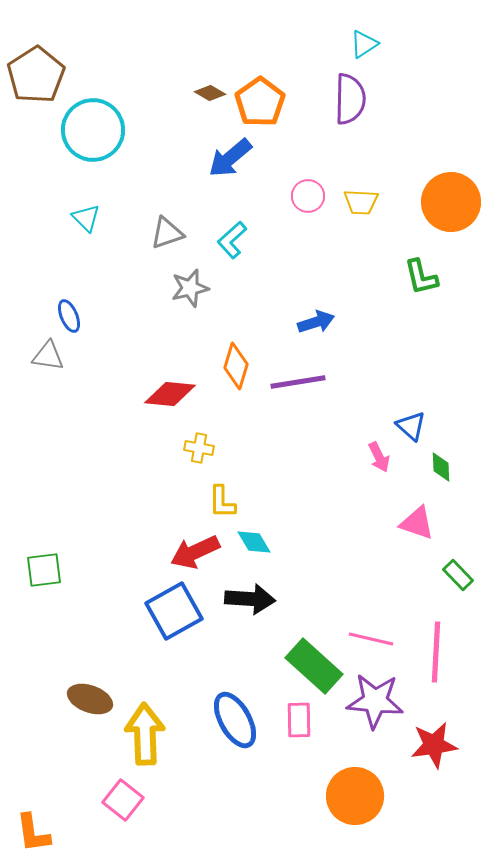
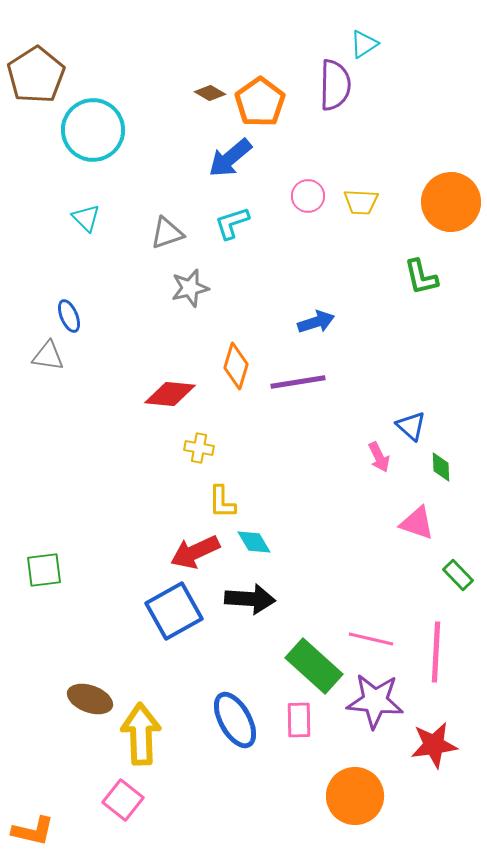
purple semicircle at (350, 99): moved 15 px left, 14 px up
cyan L-shape at (232, 240): moved 17 px up; rotated 24 degrees clockwise
yellow arrow at (145, 734): moved 4 px left
orange L-shape at (33, 833): moved 2 px up; rotated 69 degrees counterclockwise
